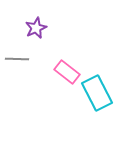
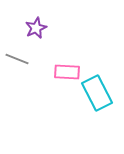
gray line: rotated 20 degrees clockwise
pink rectangle: rotated 35 degrees counterclockwise
